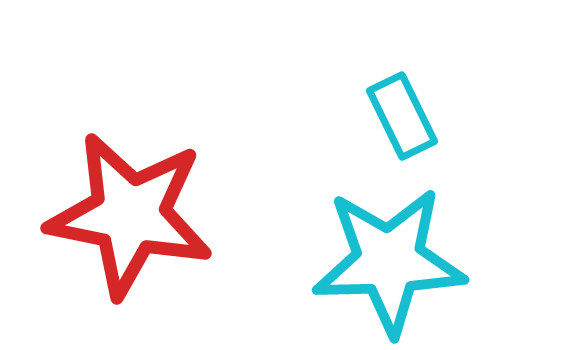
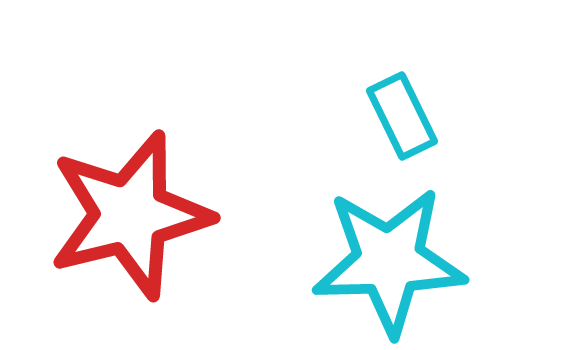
red star: rotated 25 degrees counterclockwise
